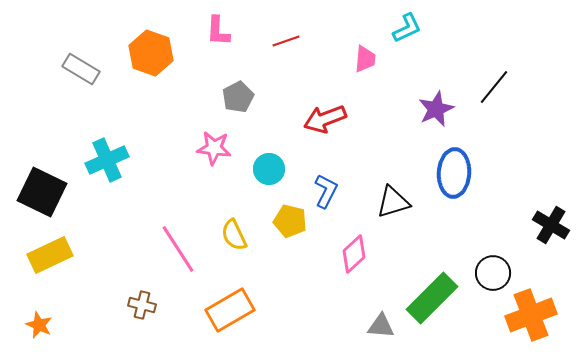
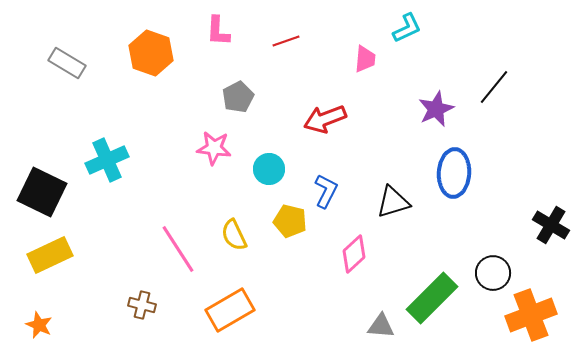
gray rectangle: moved 14 px left, 6 px up
